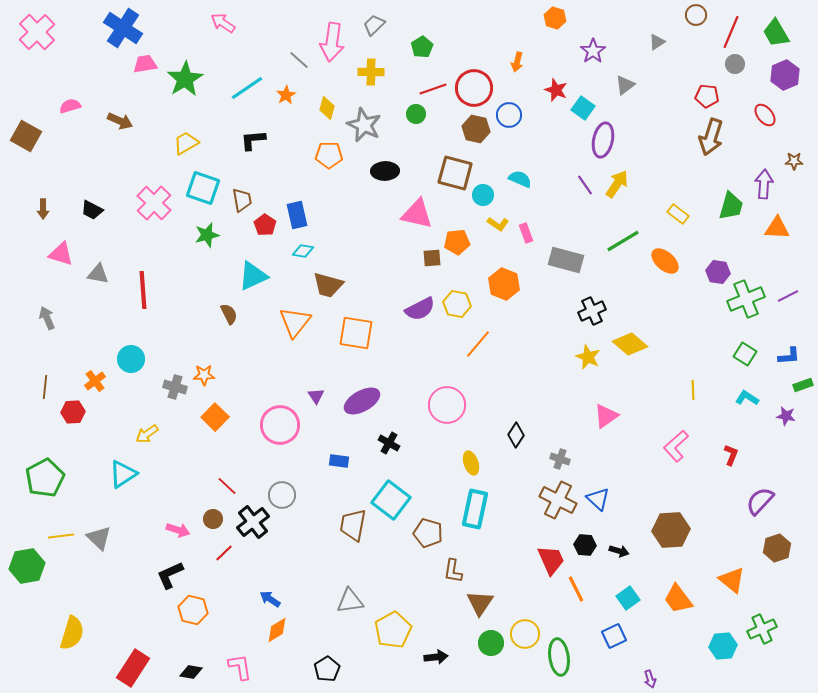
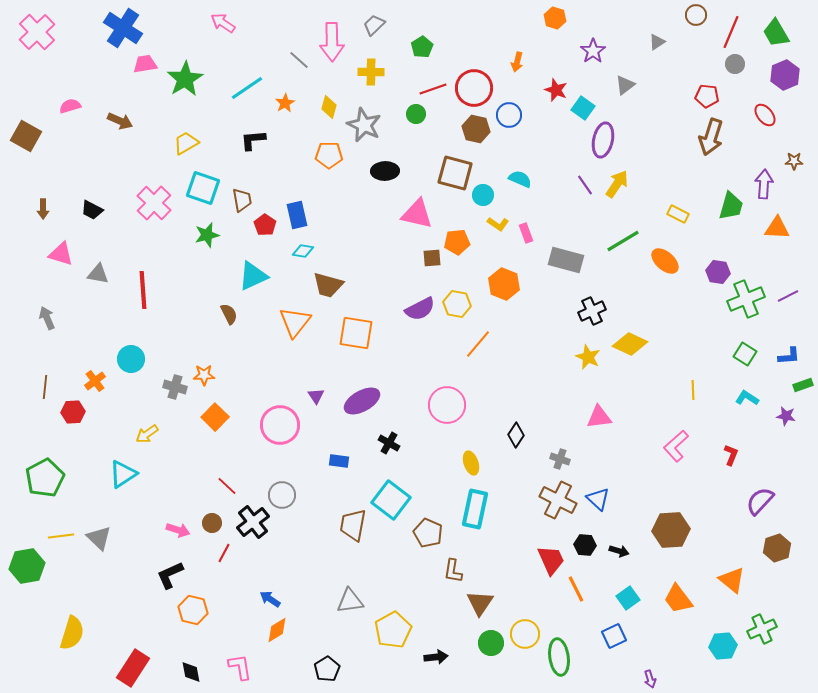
pink arrow at (332, 42): rotated 9 degrees counterclockwise
orange star at (286, 95): moved 1 px left, 8 px down
yellow diamond at (327, 108): moved 2 px right, 1 px up
yellow rectangle at (678, 214): rotated 10 degrees counterclockwise
yellow diamond at (630, 344): rotated 16 degrees counterclockwise
pink triangle at (606, 416): moved 7 px left, 1 px down; rotated 28 degrees clockwise
brown circle at (213, 519): moved 1 px left, 4 px down
brown pentagon at (428, 533): rotated 8 degrees clockwise
red line at (224, 553): rotated 18 degrees counterclockwise
black diamond at (191, 672): rotated 70 degrees clockwise
